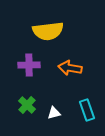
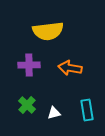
cyan rectangle: rotated 10 degrees clockwise
